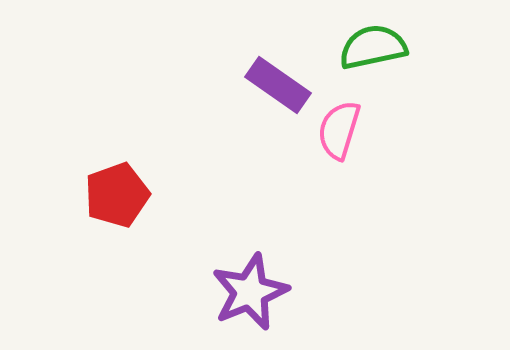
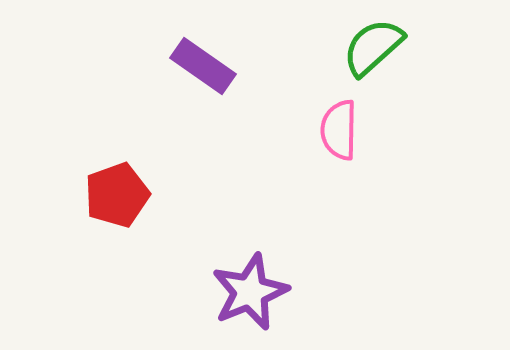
green semicircle: rotated 30 degrees counterclockwise
purple rectangle: moved 75 px left, 19 px up
pink semicircle: rotated 16 degrees counterclockwise
